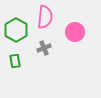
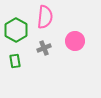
pink circle: moved 9 px down
